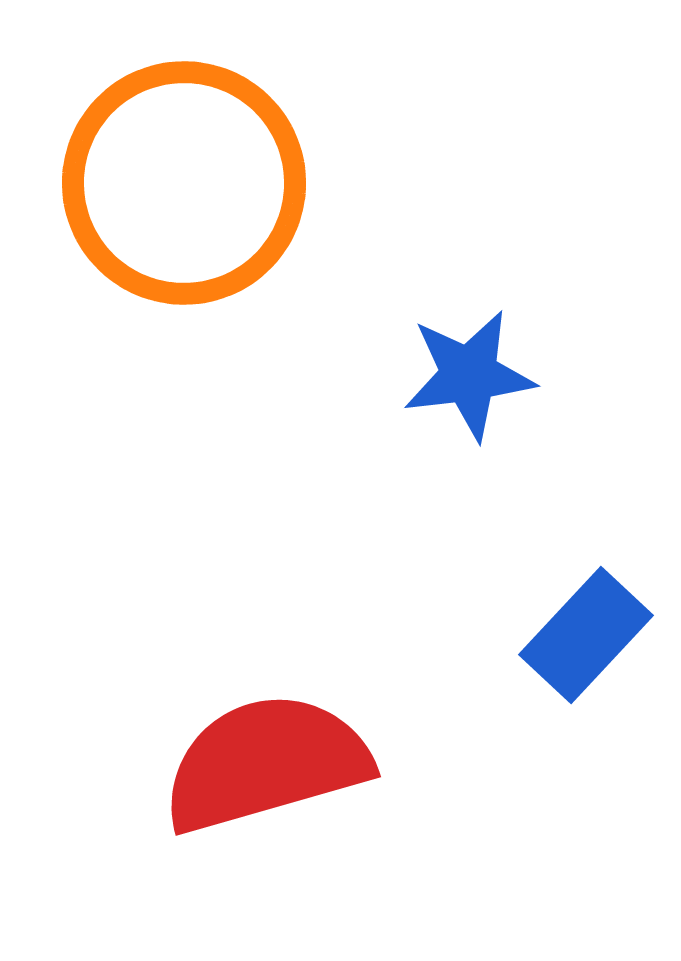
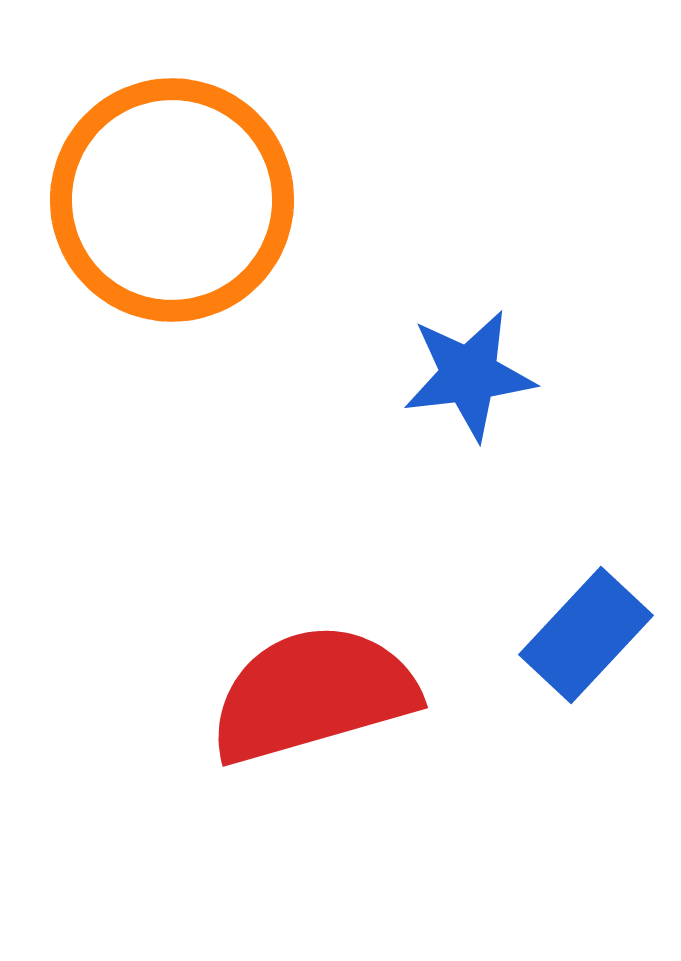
orange circle: moved 12 px left, 17 px down
red semicircle: moved 47 px right, 69 px up
